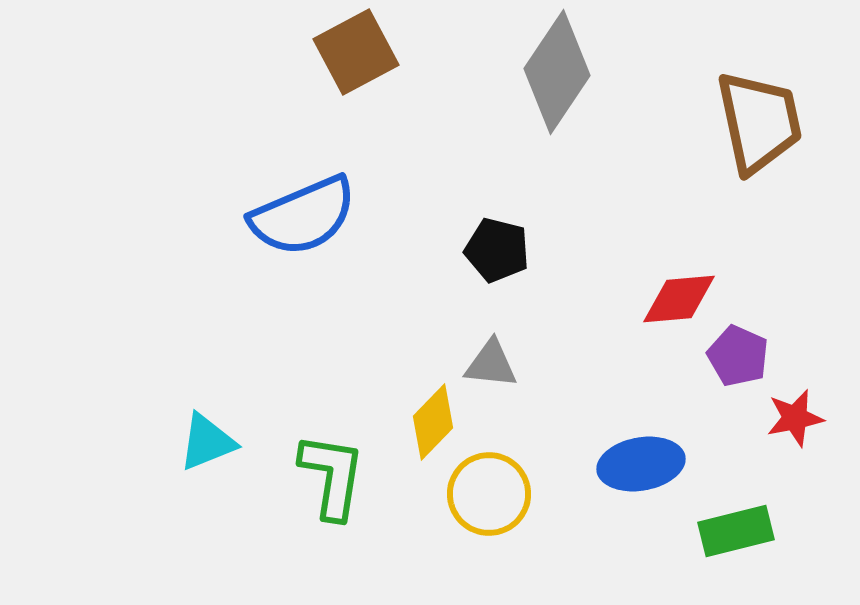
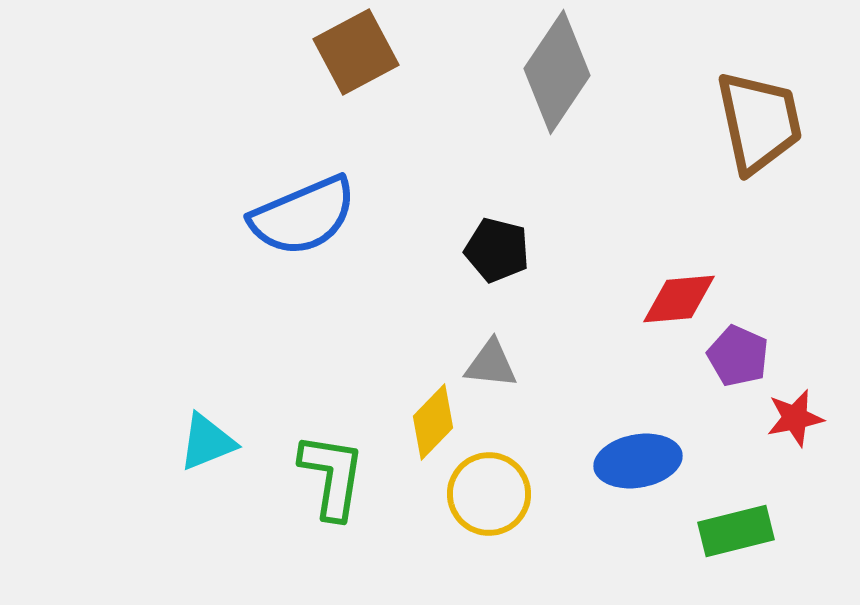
blue ellipse: moved 3 px left, 3 px up
